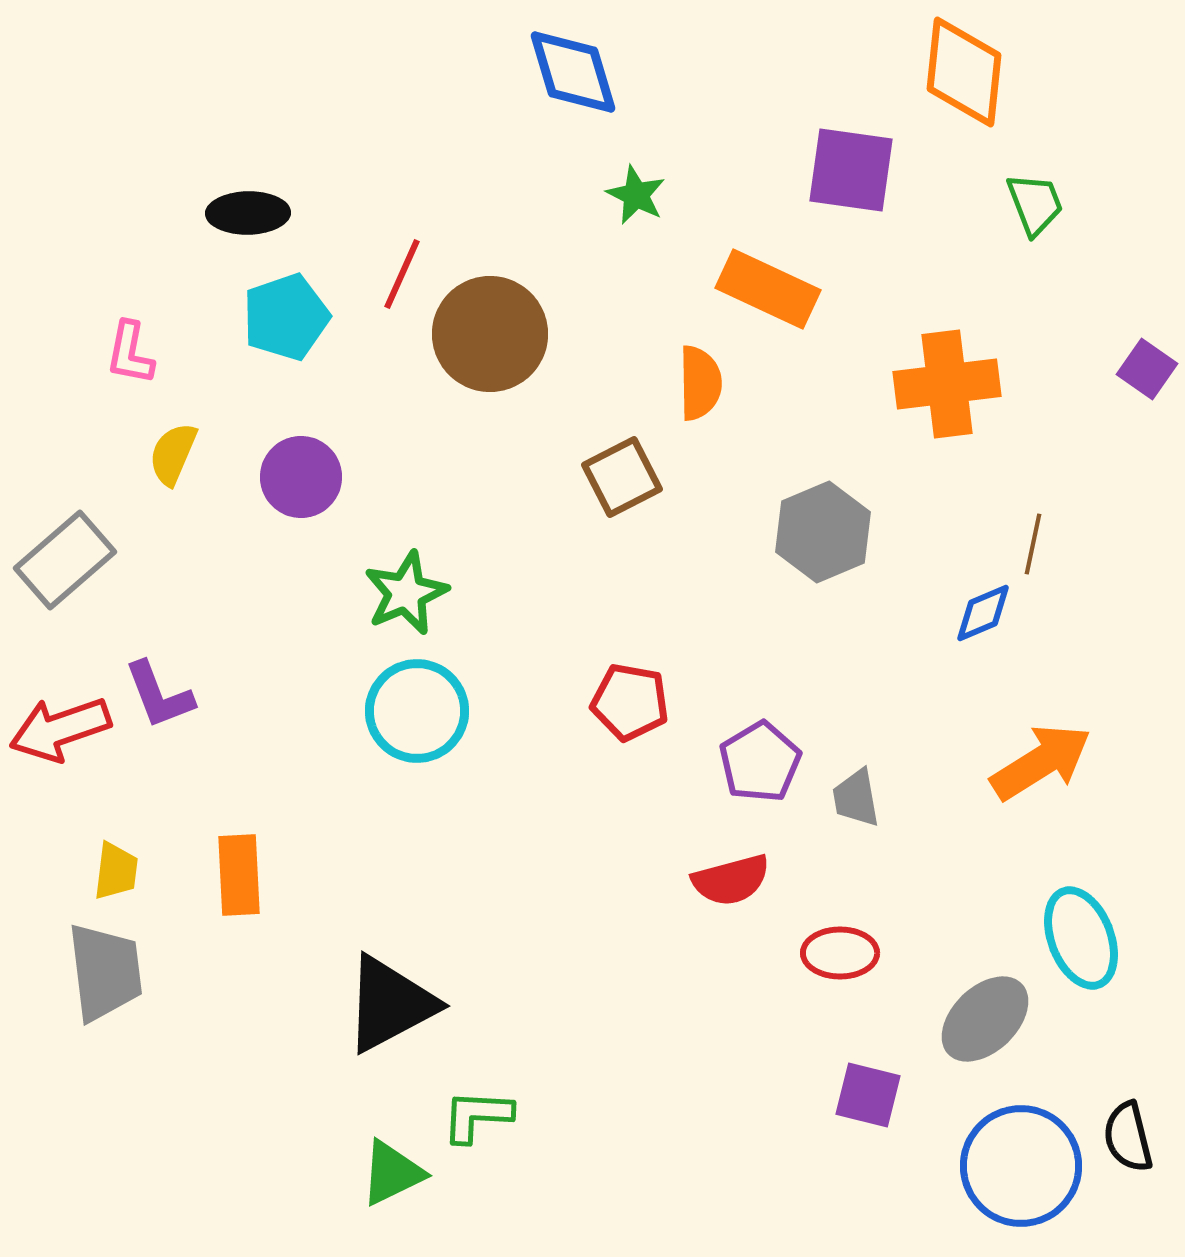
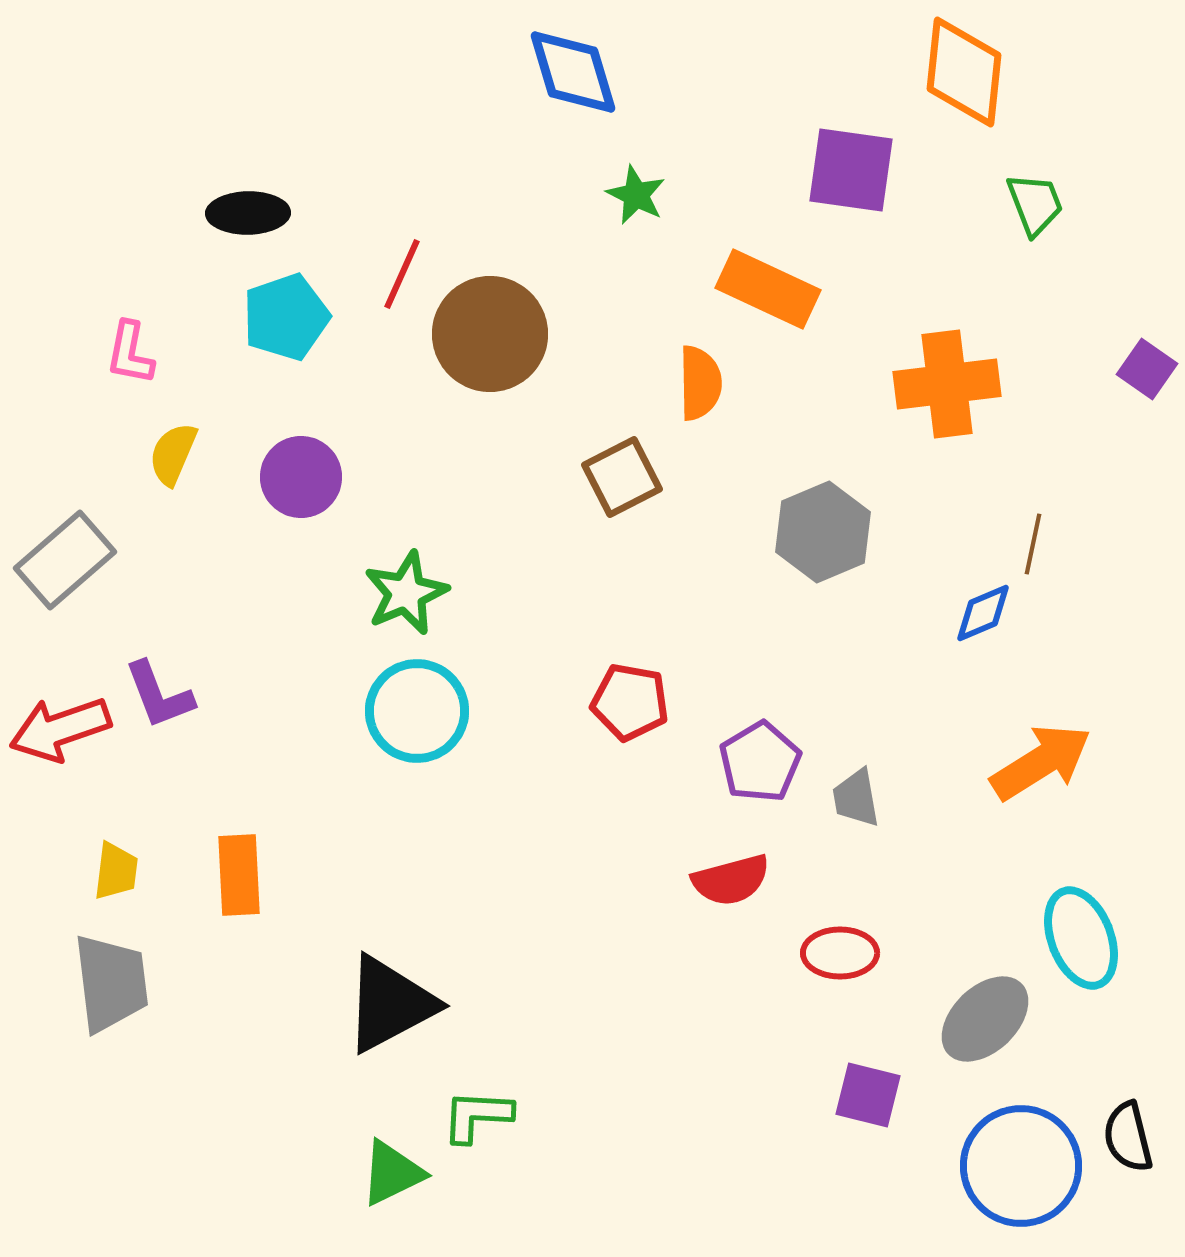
gray trapezoid at (105, 972): moved 6 px right, 11 px down
